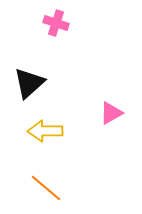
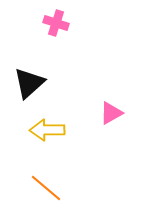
yellow arrow: moved 2 px right, 1 px up
